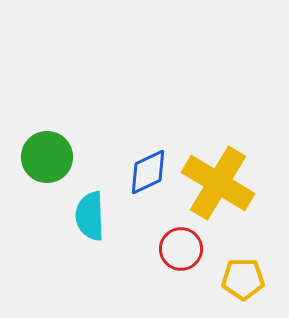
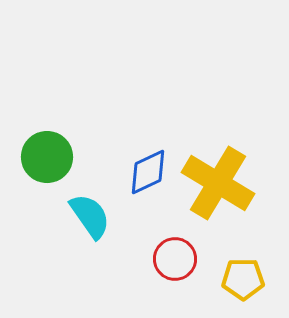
cyan semicircle: rotated 147 degrees clockwise
red circle: moved 6 px left, 10 px down
